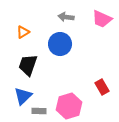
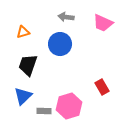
pink trapezoid: moved 1 px right, 4 px down
orange triangle: rotated 16 degrees clockwise
gray rectangle: moved 5 px right
